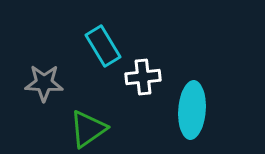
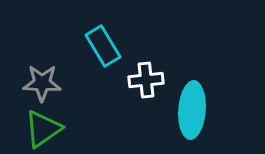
white cross: moved 3 px right, 3 px down
gray star: moved 2 px left
green triangle: moved 45 px left
